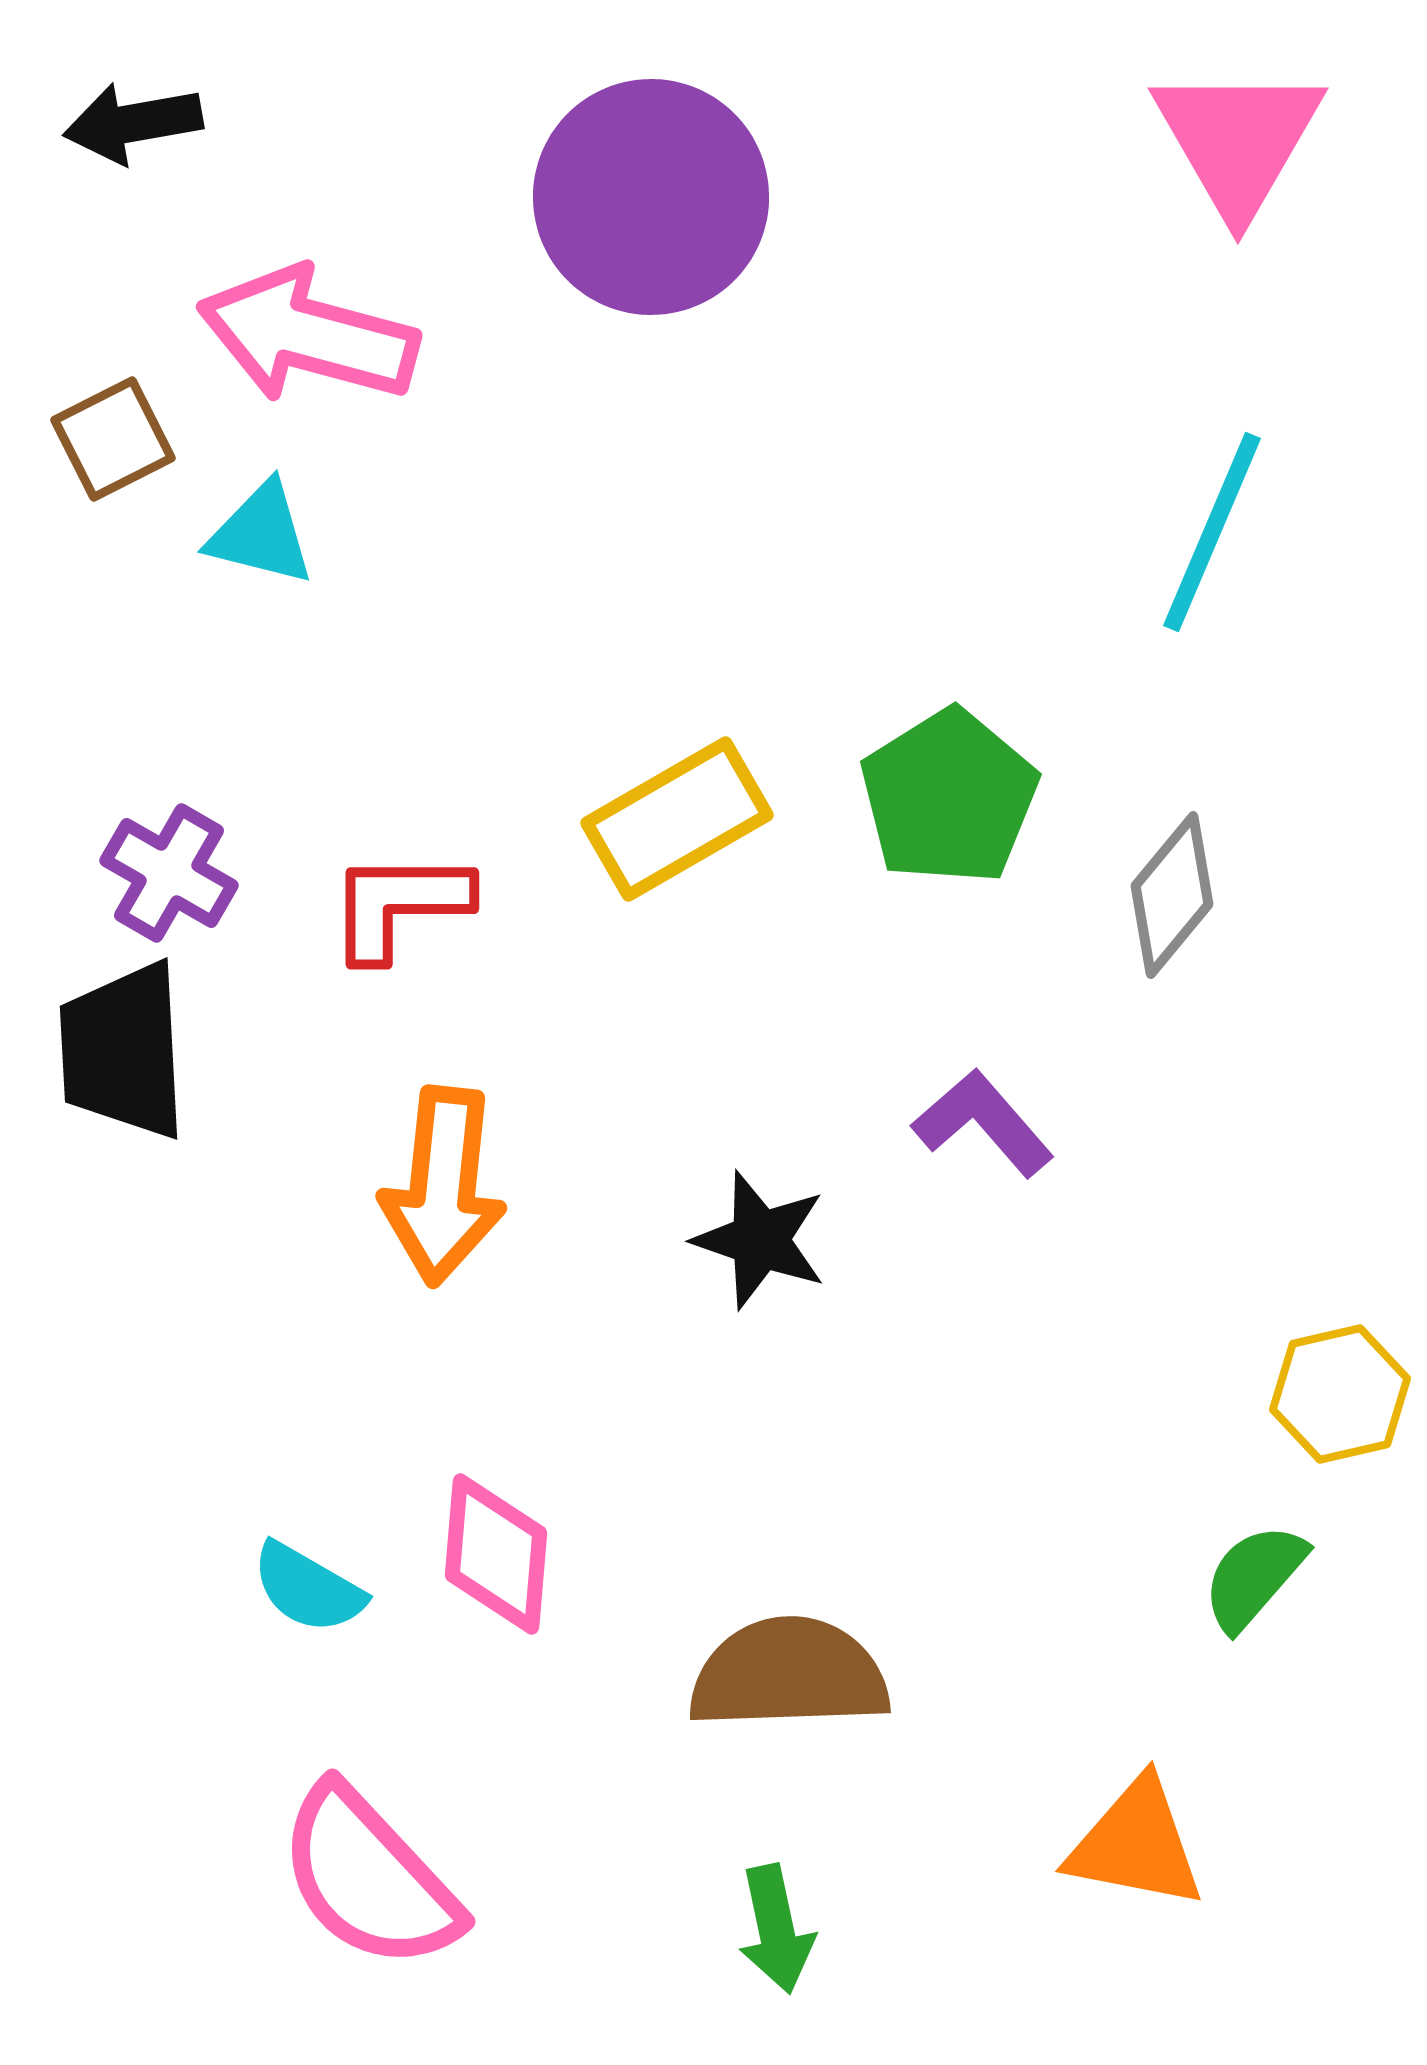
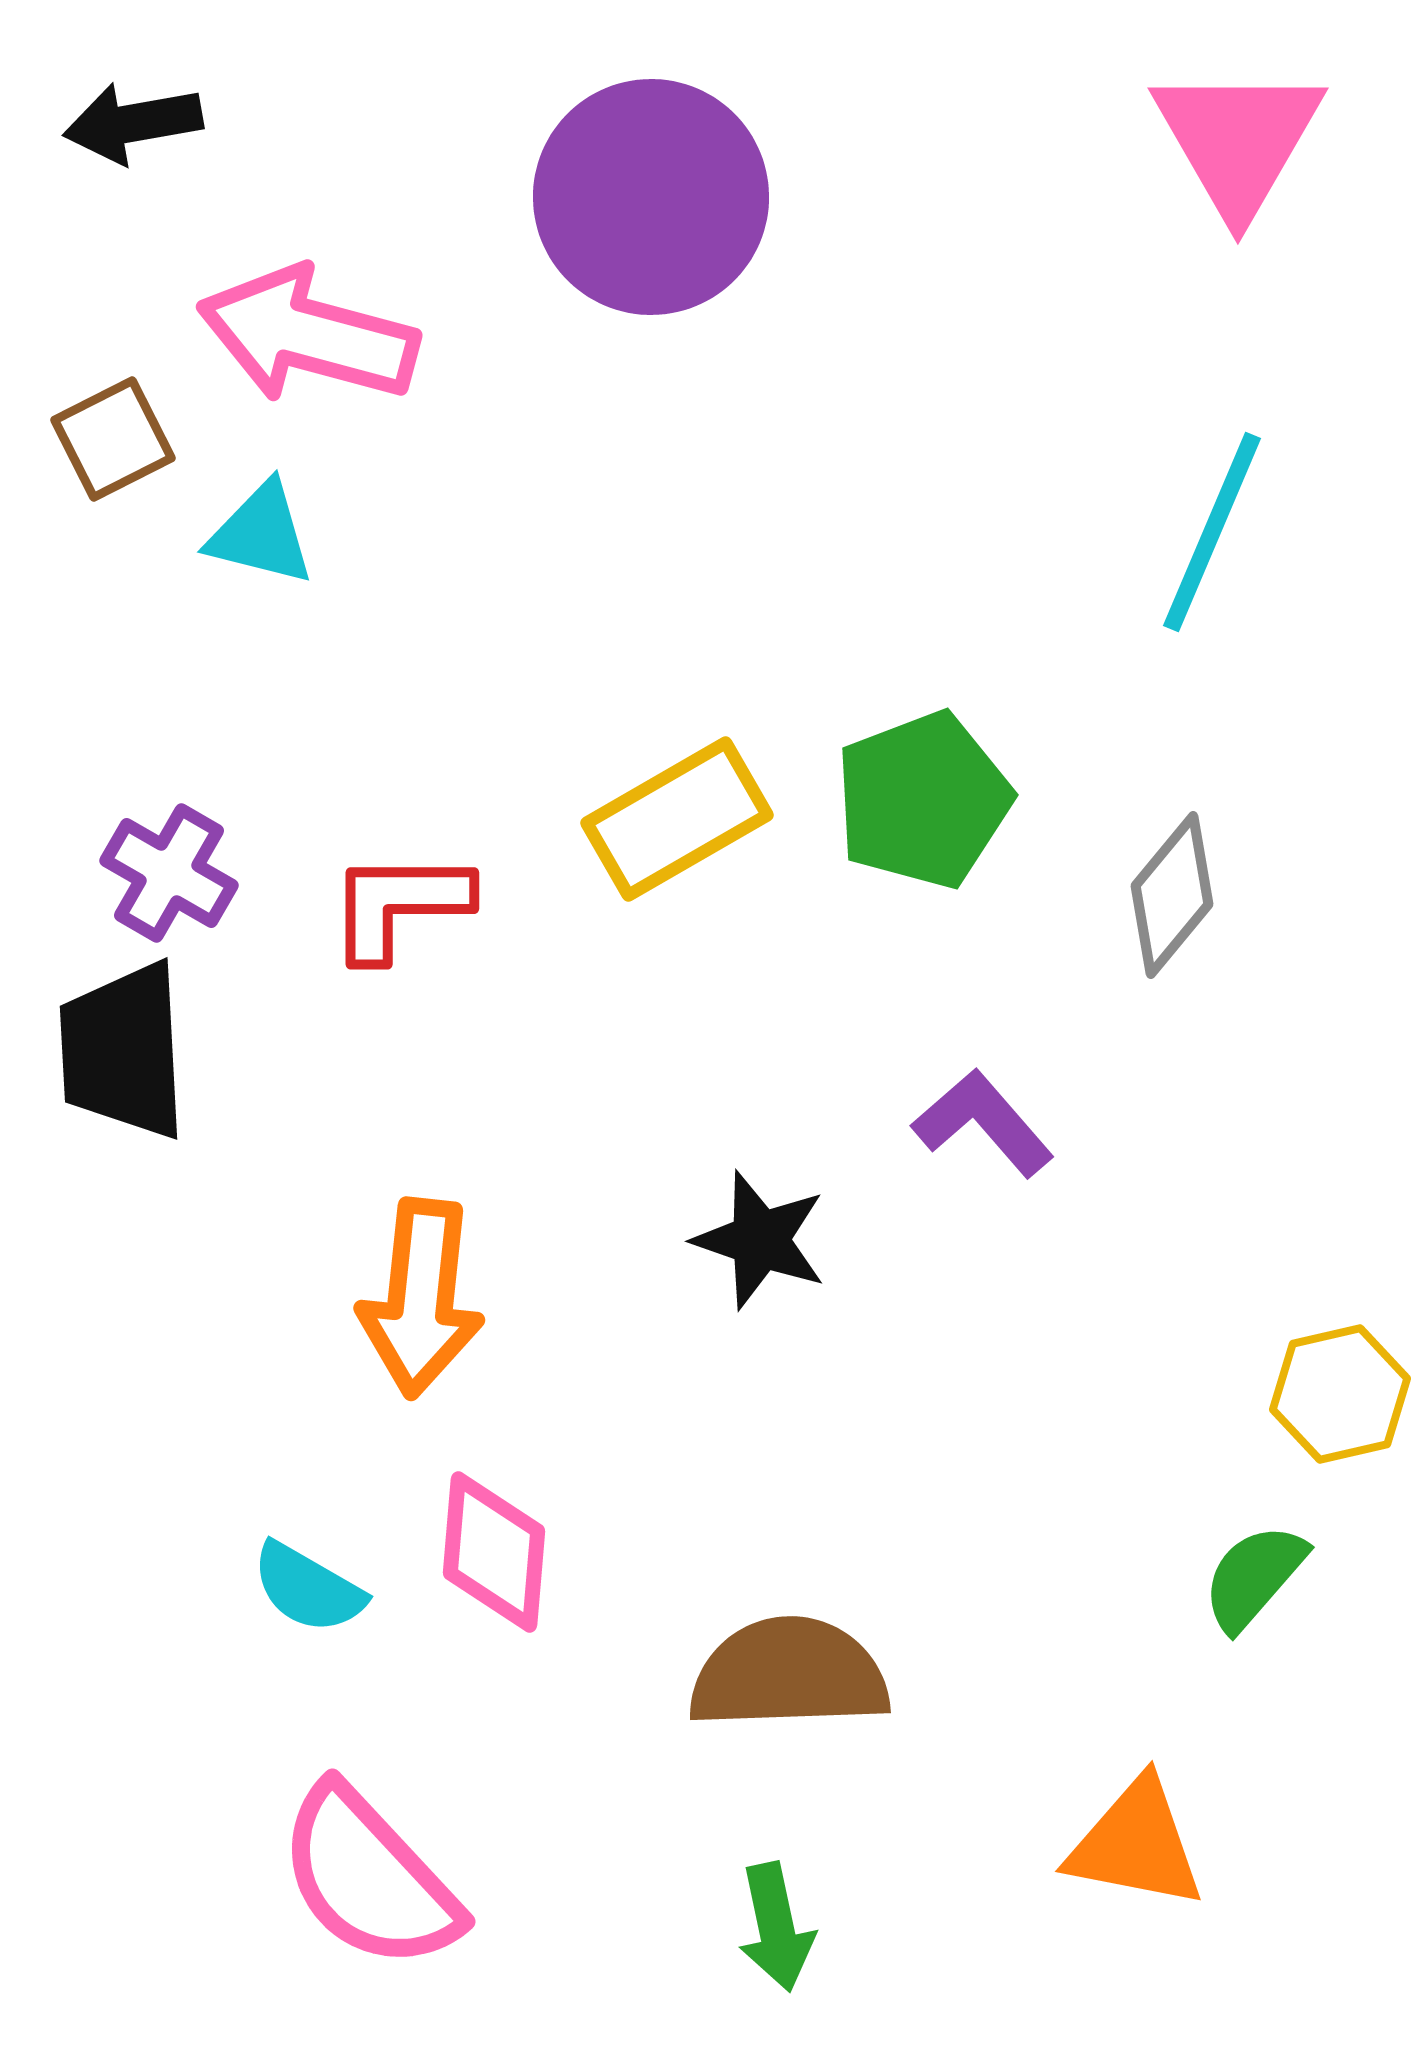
green pentagon: moved 26 px left, 3 px down; rotated 11 degrees clockwise
orange arrow: moved 22 px left, 112 px down
pink diamond: moved 2 px left, 2 px up
green arrow: moved 2 px up
